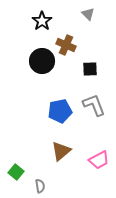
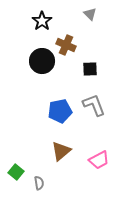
gray triangle: moved 2 px right
gray semicircle: moved 1 px left, 3 px up
